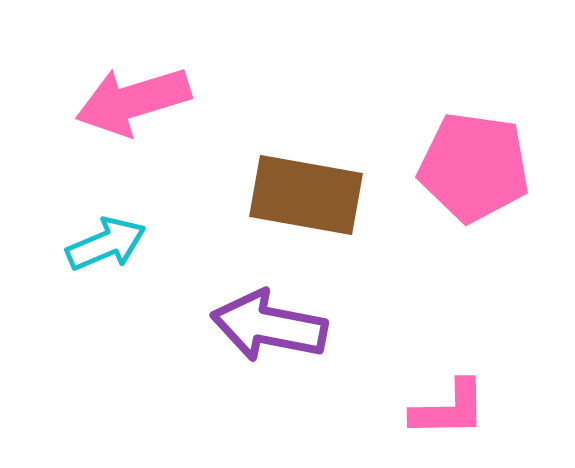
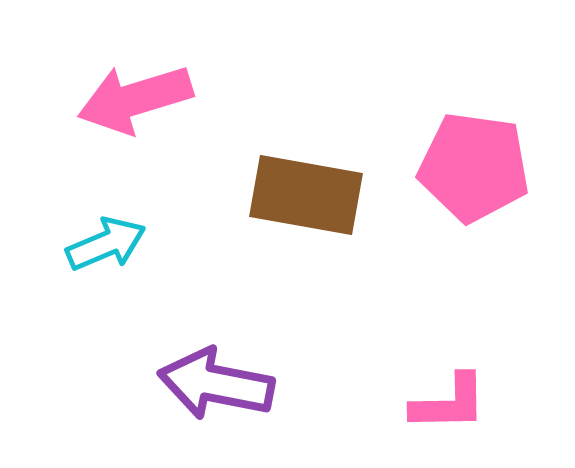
pink arrow: moved 2 px right, 2 px up
purple arrow: moved 53 px left, 58 px down
pink L-shape: moved 6 px up
